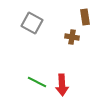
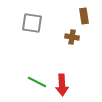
brown rectangle: moved 1 px left, 1 px up
gray square: rotated 20 degrees counterclockwise
